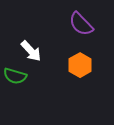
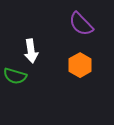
white arrow: rotated 35 degrees clockwise
